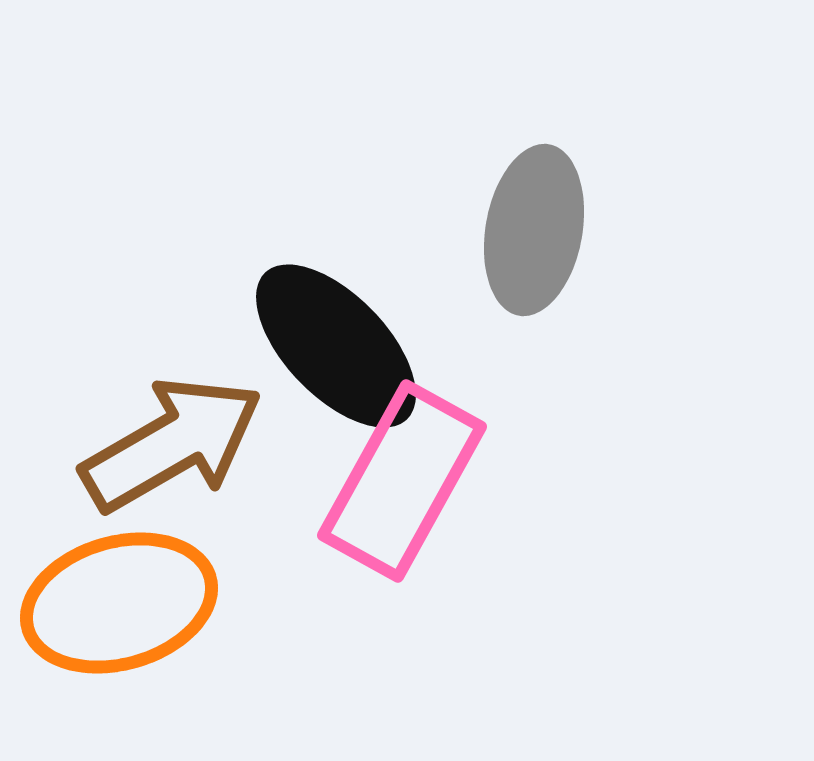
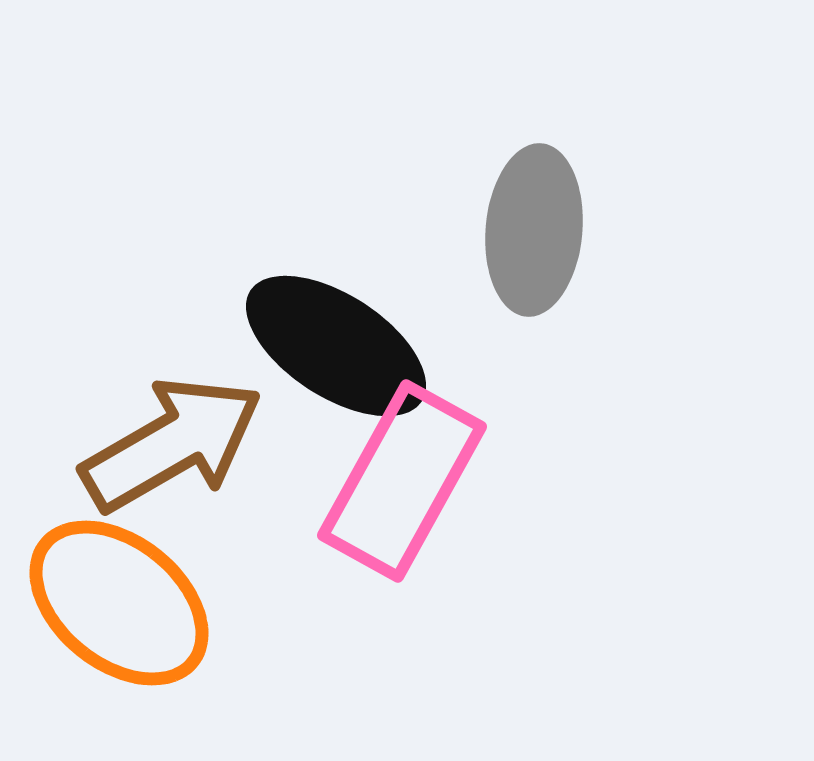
gray ellipse: rotated 5 degrees counterclockwise
black ellipse: rotated 13 degrees counterclockwise
orange ellipse: rotated 55 degrees clockwise
